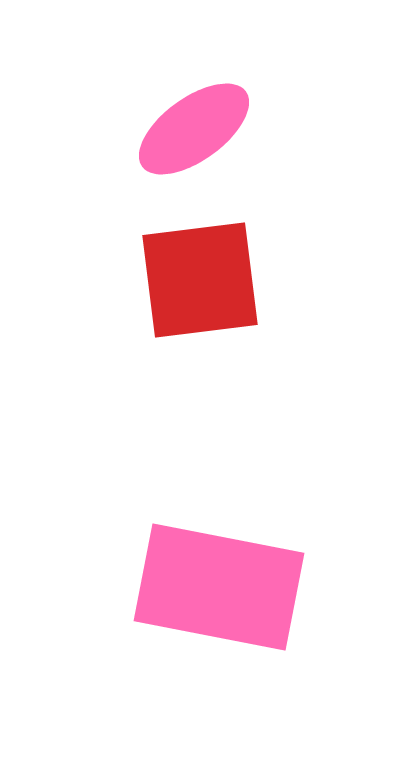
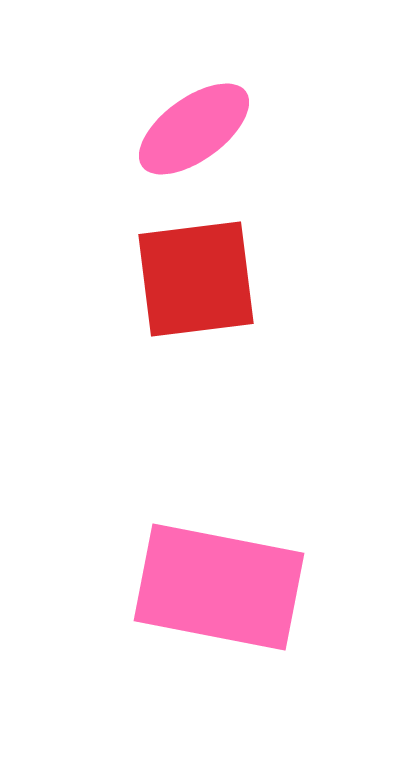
red square: moved 4 px left, 1 px up
